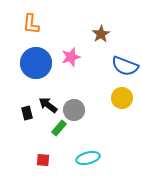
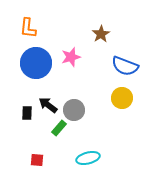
orange L-shape: moved 3 px left, 4 px down
black rectangle: rotated 16 degrees clockwise
red square: moved 6 px left
